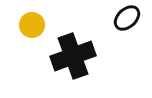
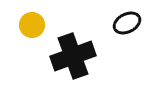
black ellipse: moved 5 px down; rotated 16 degrees clockwise
